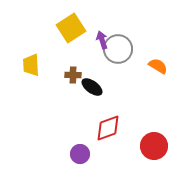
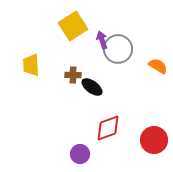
yellow square: moved 2 px right, 2 px up
red circle: moved 6 px up
